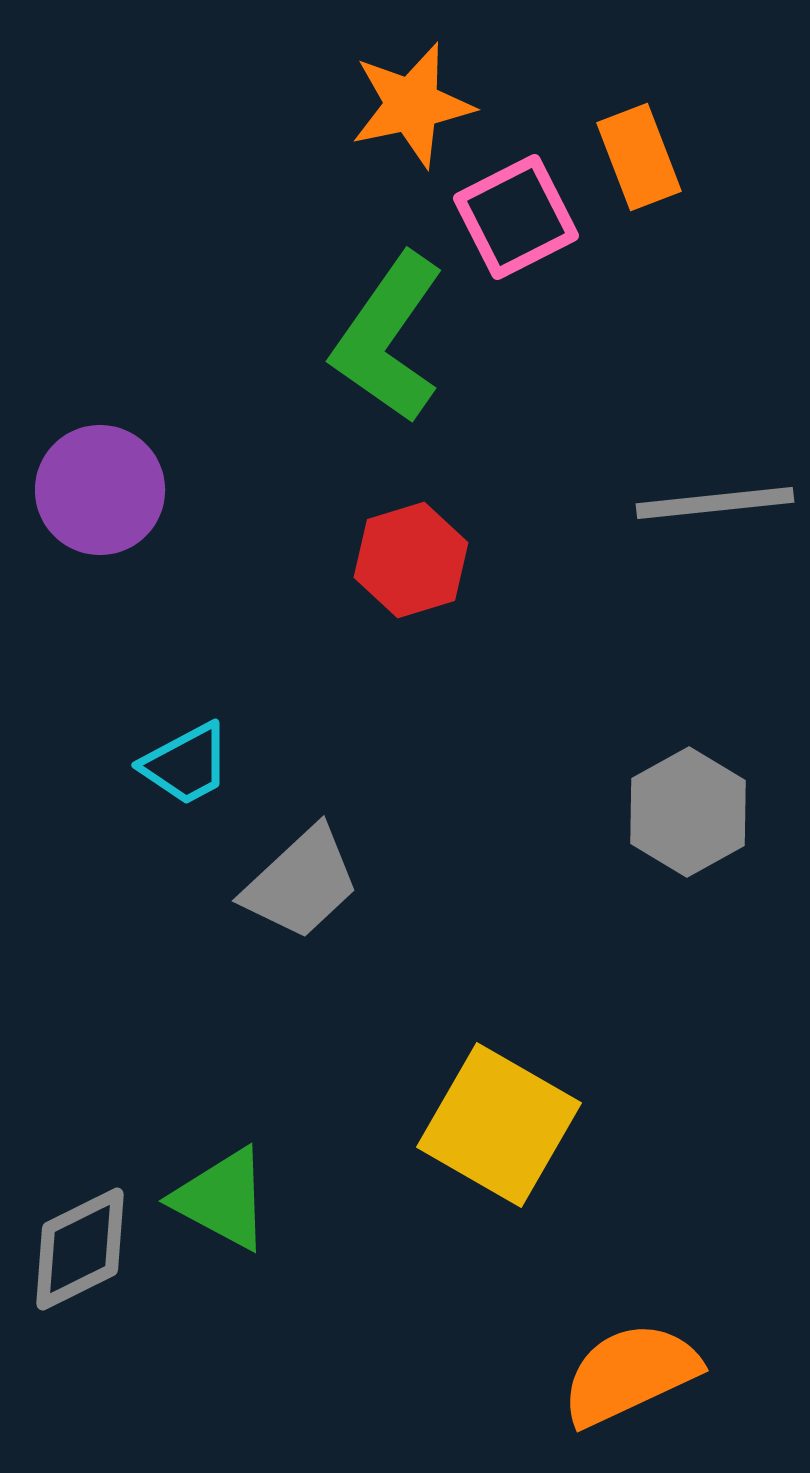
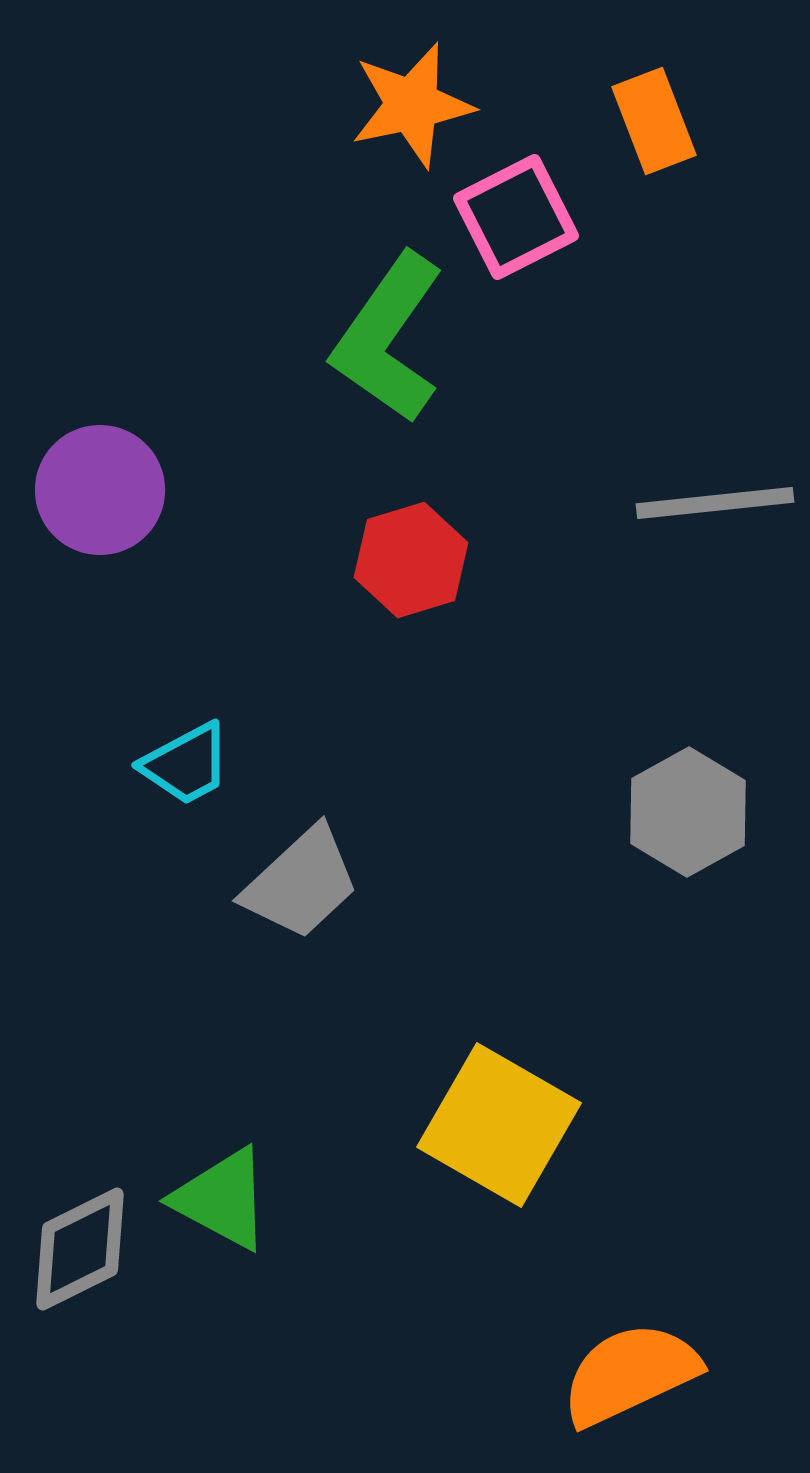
orange rectangle: moved 15 px right, 36 px up
